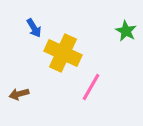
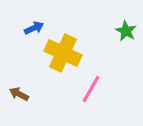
blue arrow: rotated 84 degrees counterclockwise
pink line: moved 2 px down
brown arrow: rotated 42 degrees clockwise
